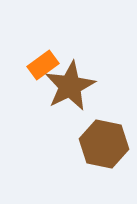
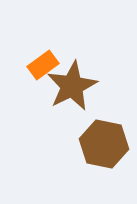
brown star: moved 2 px right
